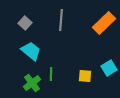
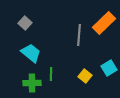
gray line: moved 18 px right, 15 px down
cyan trapezoid: moved 2 px down
yellow square: rotated 32 degrees clockwise
green cross: rotated 36 degrees clockwise
